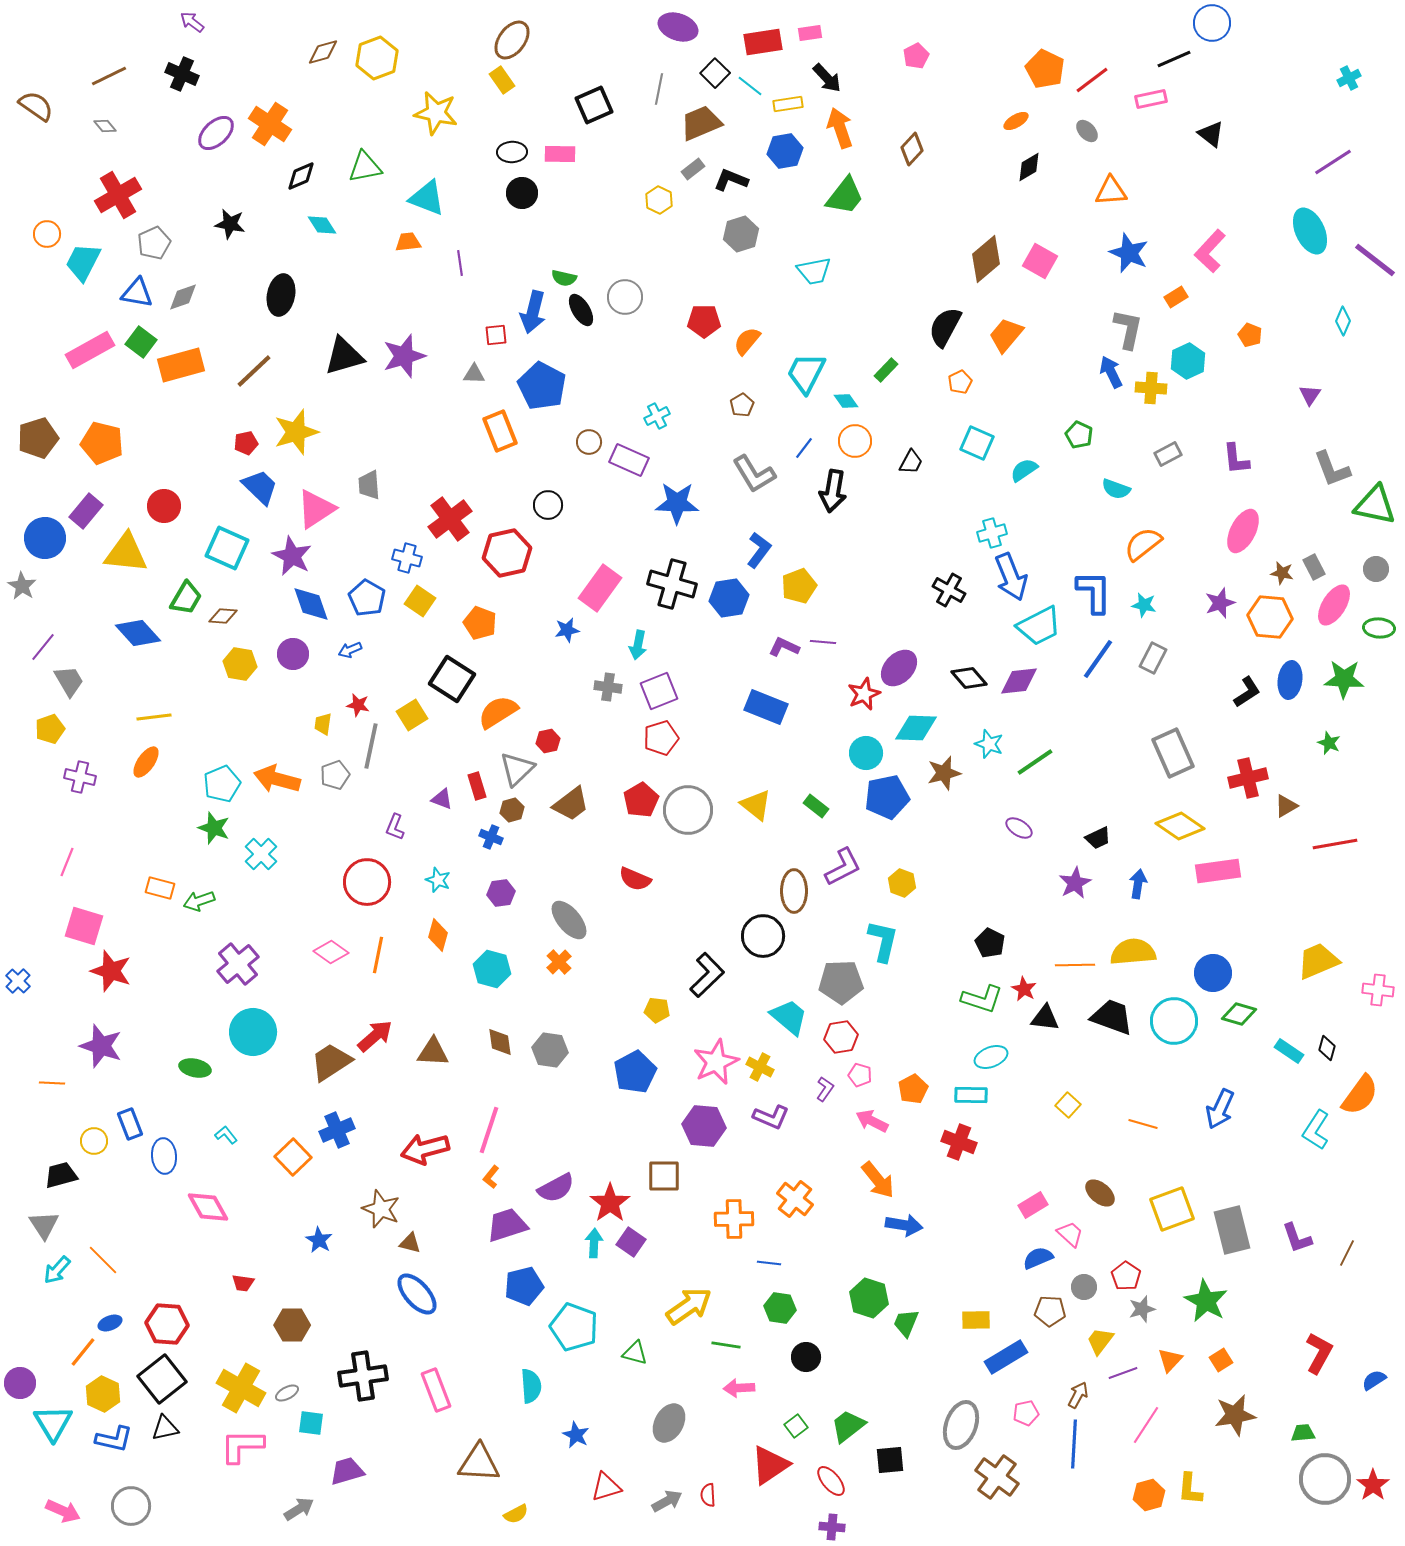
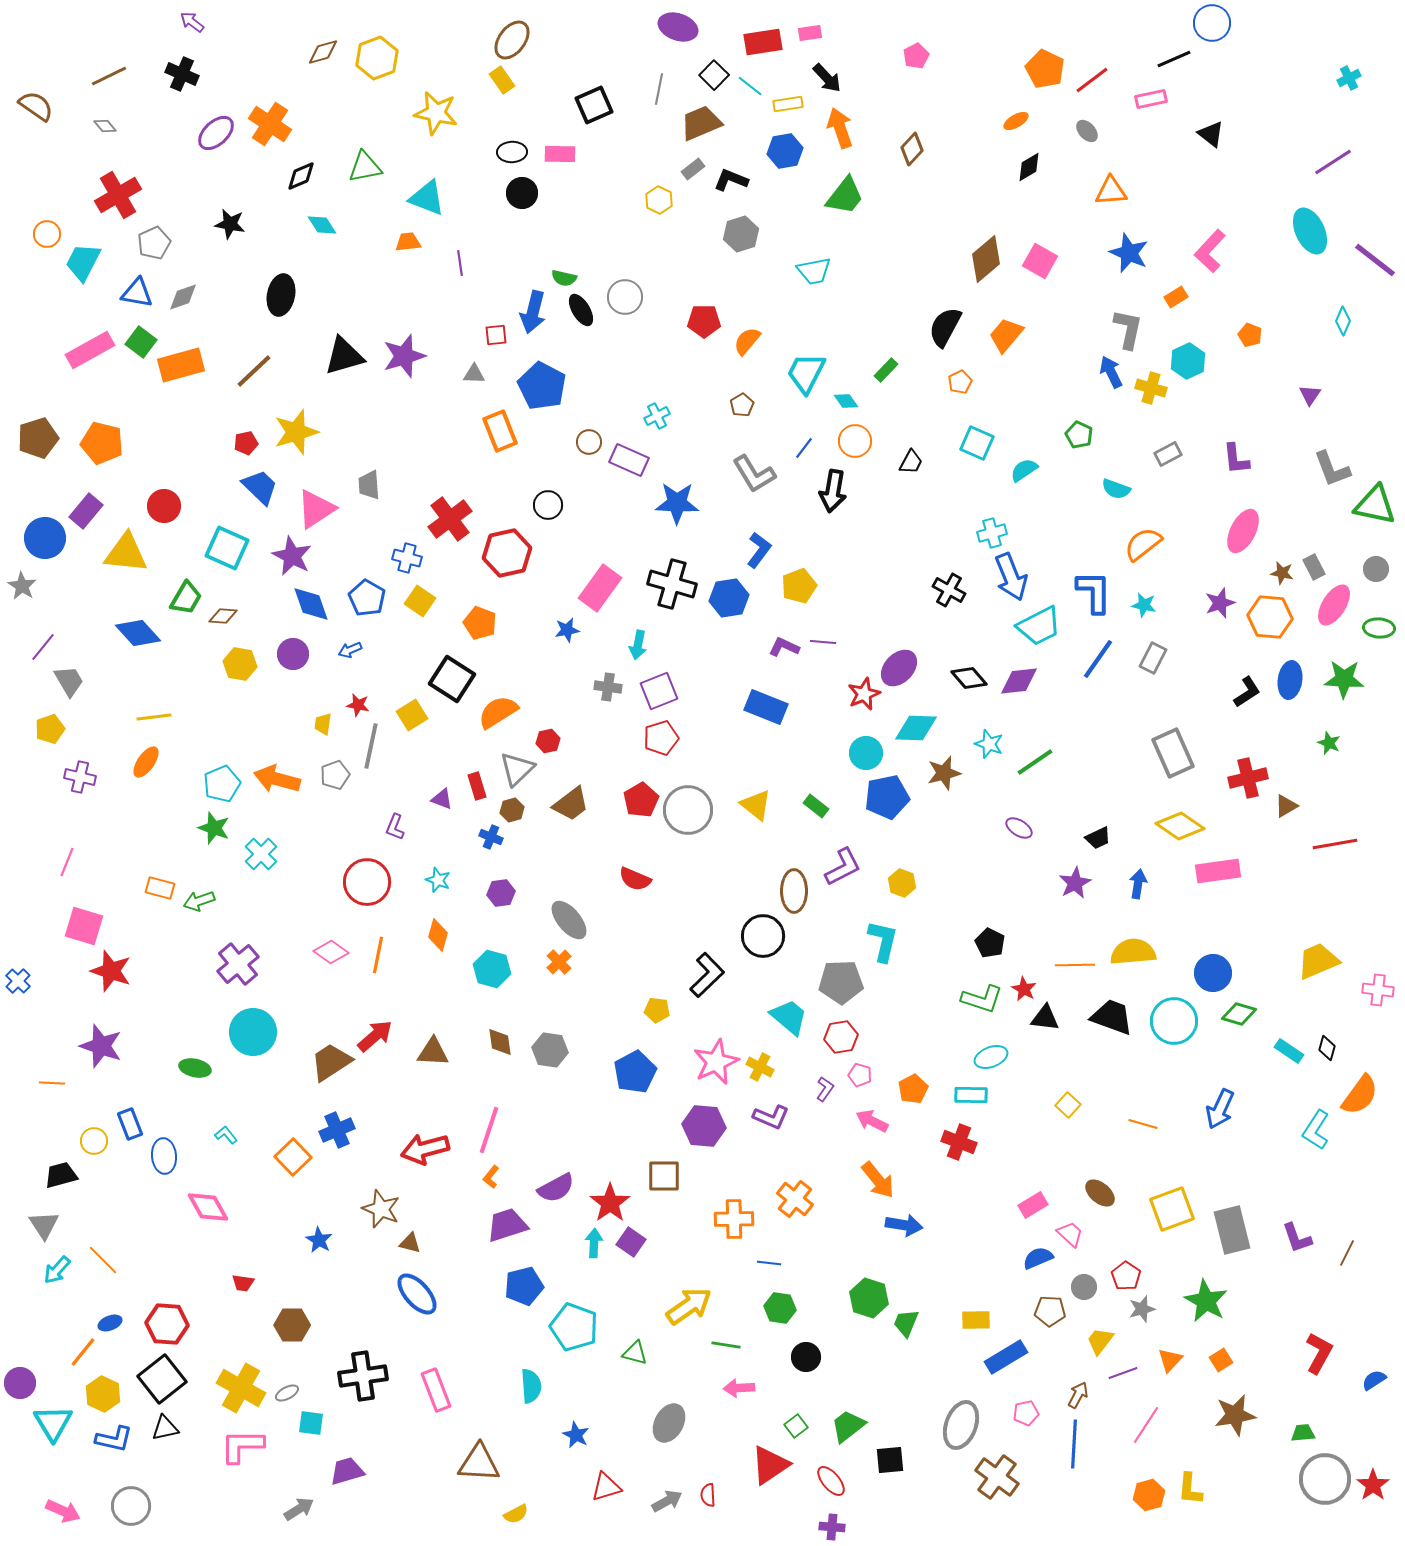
black square at (715, 73): moved 1 px left, 2 px down
yellow cross at (1151, 388): rotated 12 degrees clockwise
